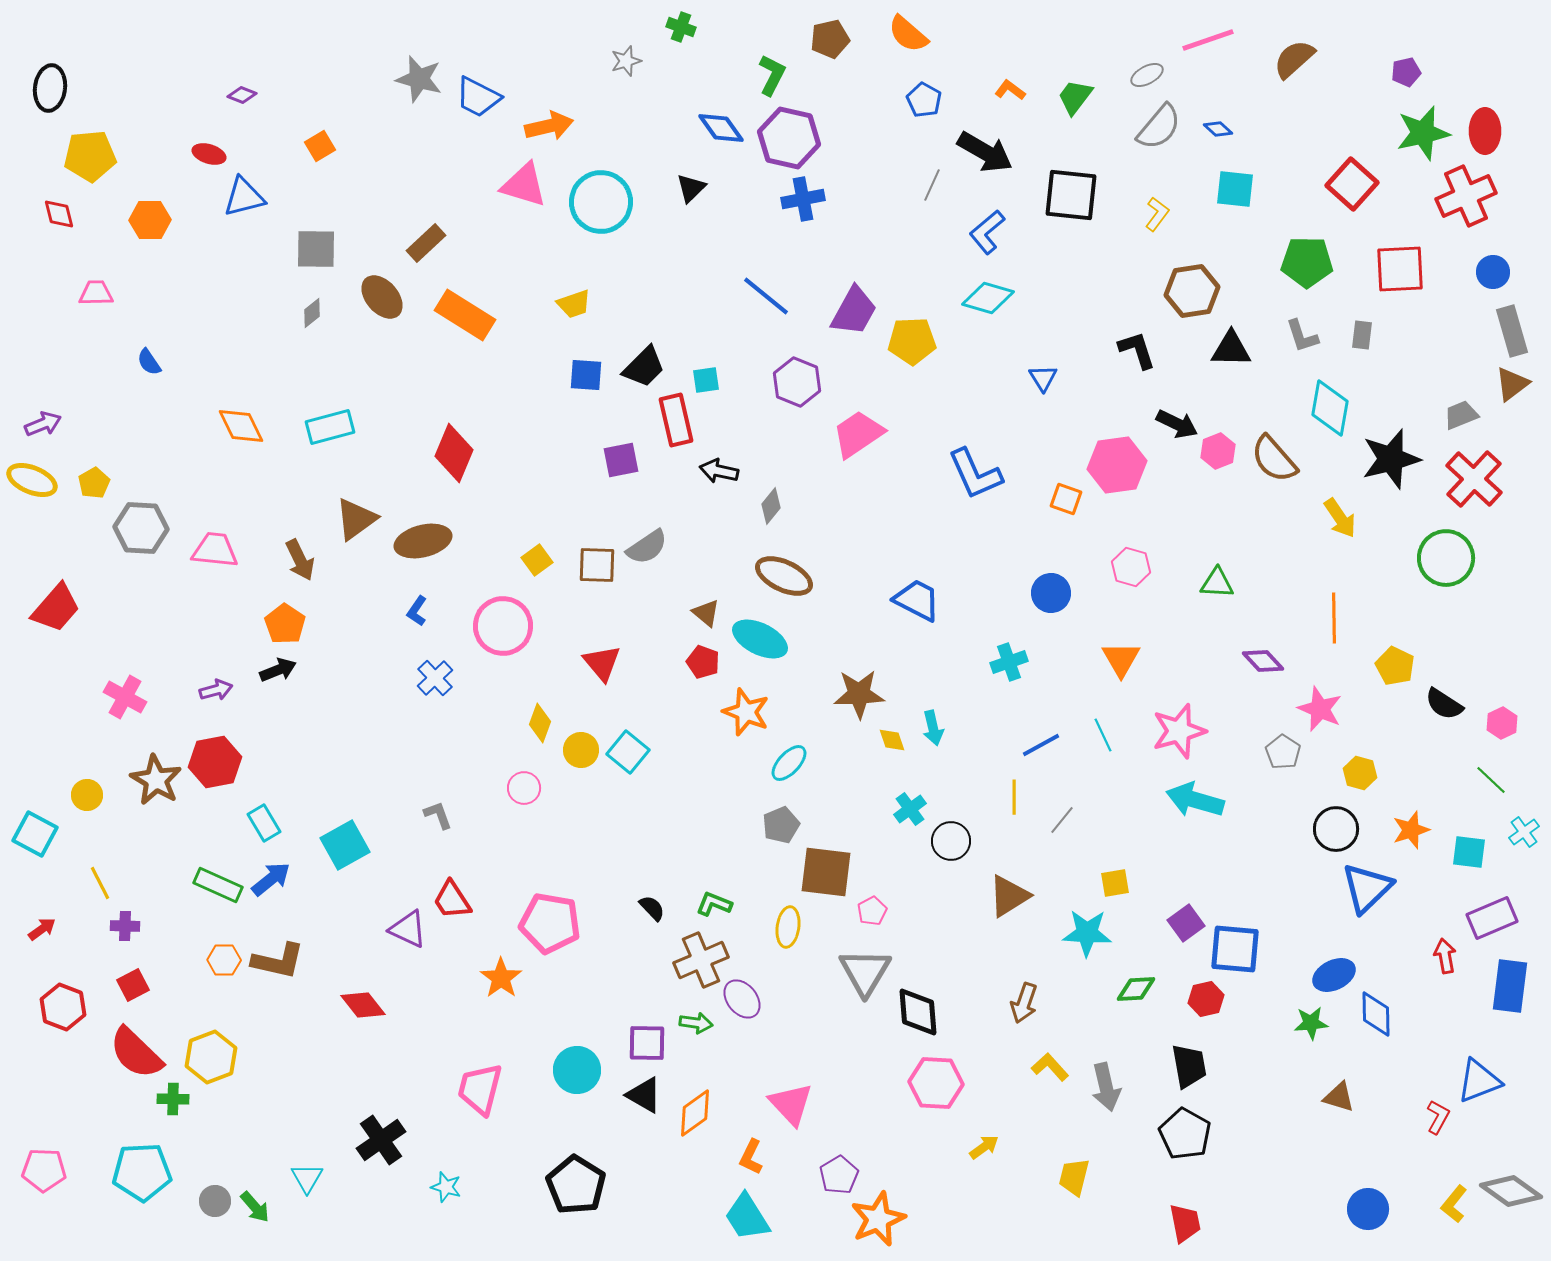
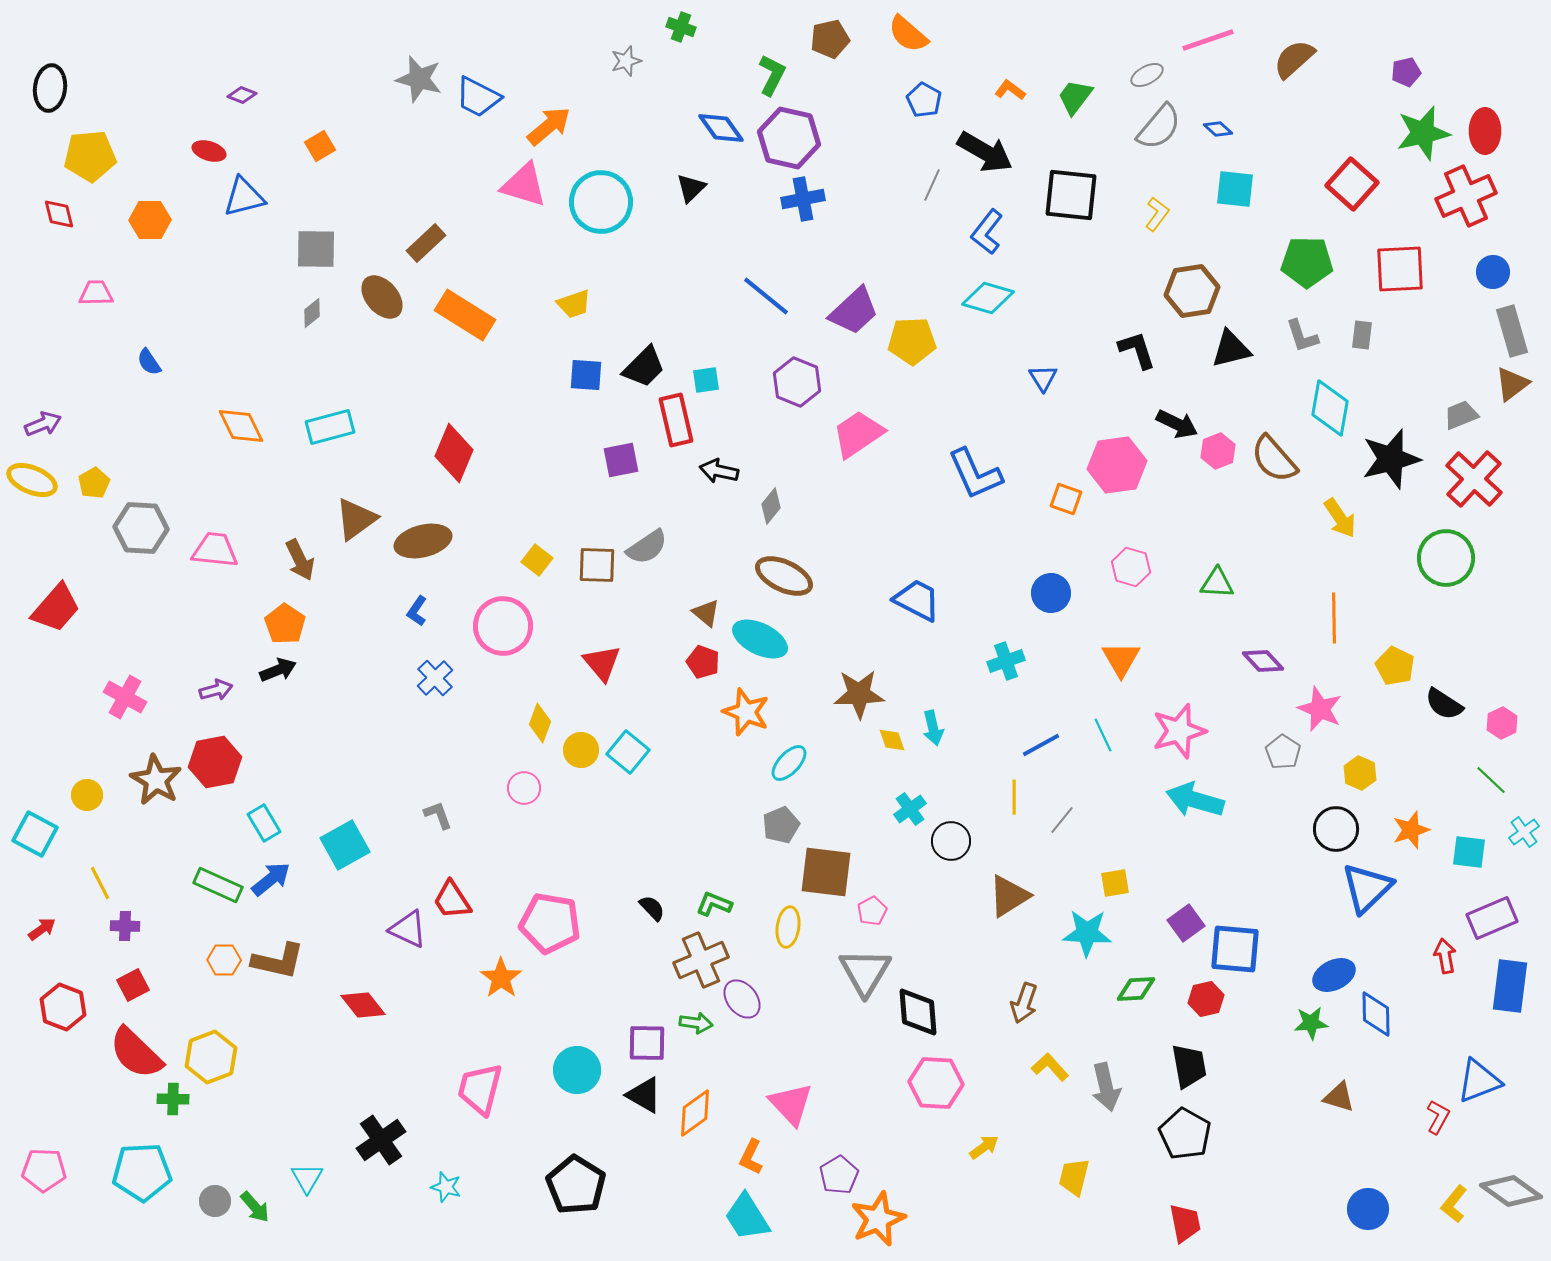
orange arrow at (549, 126): rotated 27 degrees counterclockwise
red ellipse at (209, 154): moved 3 px up
blue L-shape at (987, 232): rotated 12 degrees counterclockwise
purple trapezoid at (854, 311): rotated 18 degrees clockwise
black triangle at (1231, 349): rotated 15 degrees counterclockwise
yellow square at (537, 560): rotated 16 degrees counterclockwise
cyan cross at (1009, 662): moved 3 px left, 1 px up
yellow hexagon at (1360, 773): rotated 8 degrees clockwise
